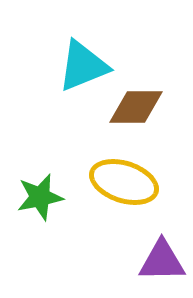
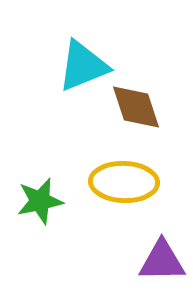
brown diamond: rotated 72 degrees clockwise
yellow ellipse: rotated 16 degrees counterclockwise
green star: moved 4 px down
